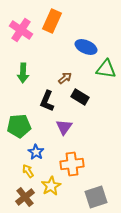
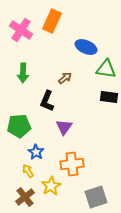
black rectangle: moved 29 px right; rotated 24 degrees counterclockwise
